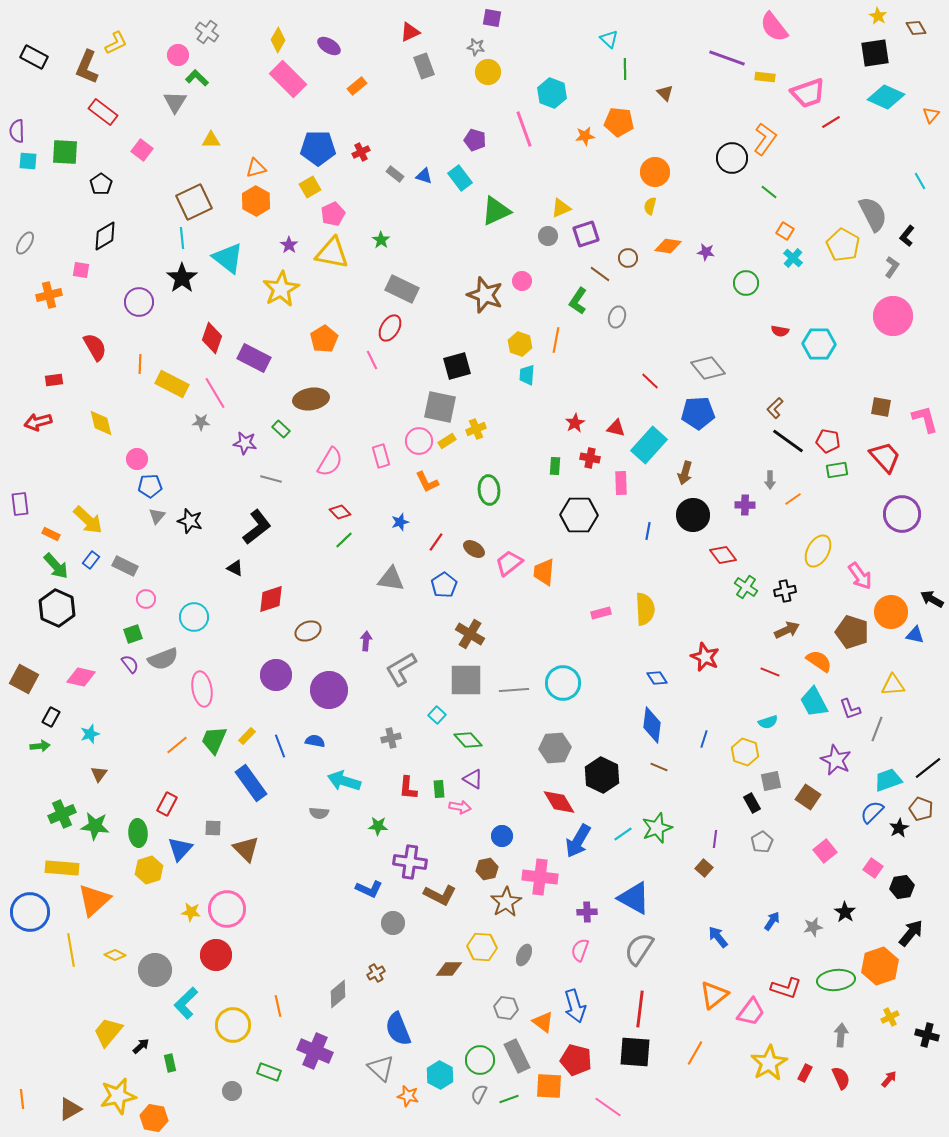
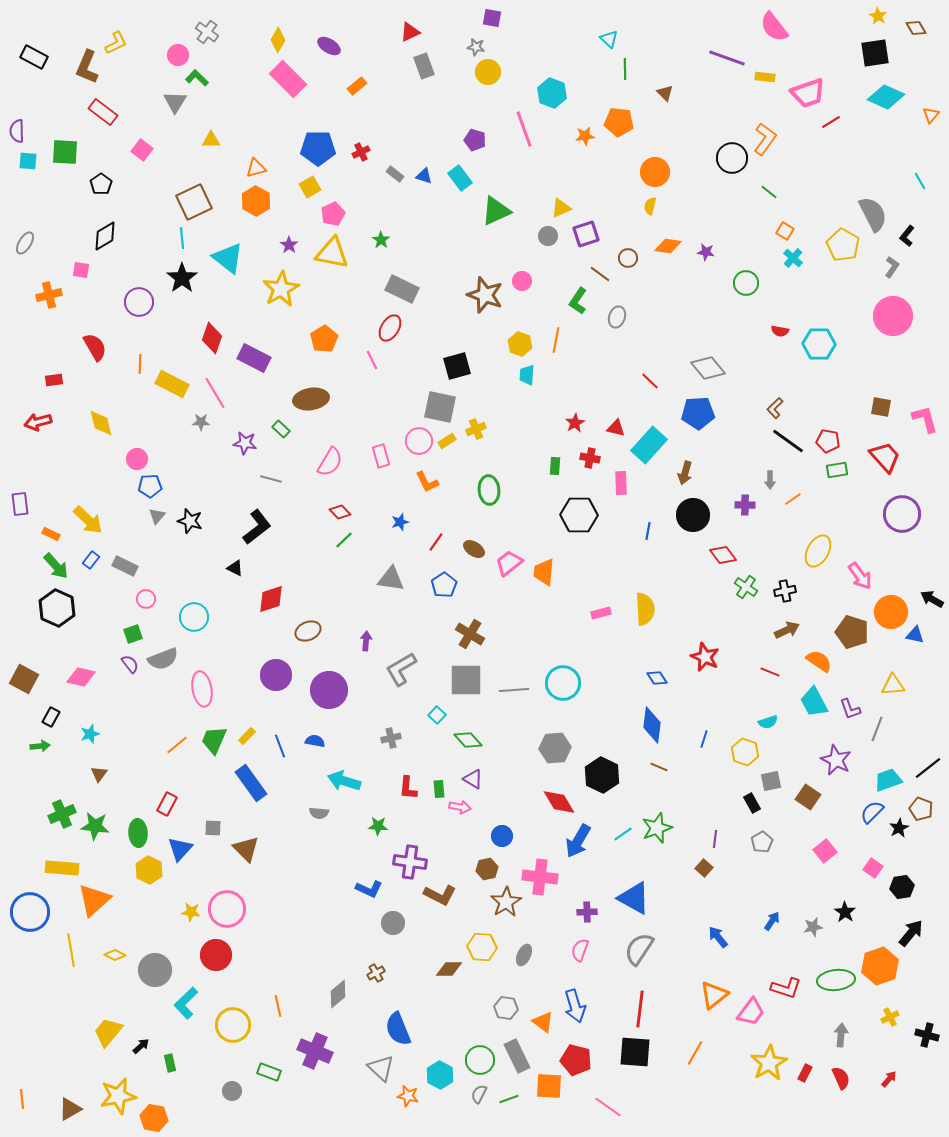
yellow hexagon at (149, 870): rotated 16 degrees counterclockwise
